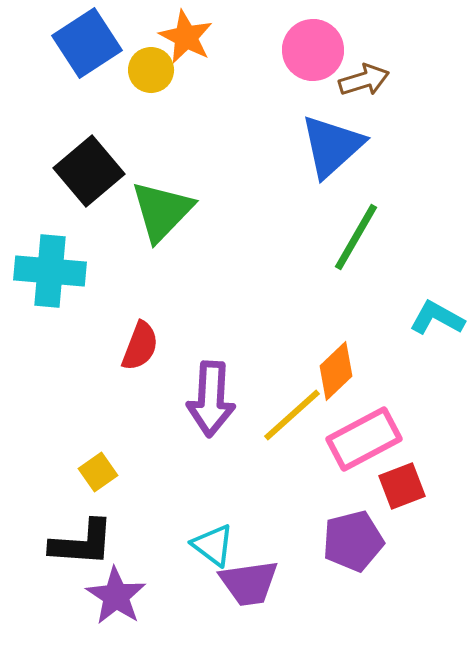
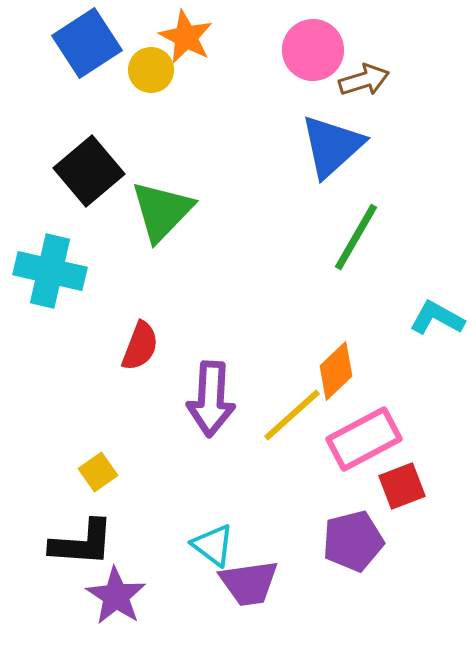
cyan cross: rotated 8 degrees clockwise
